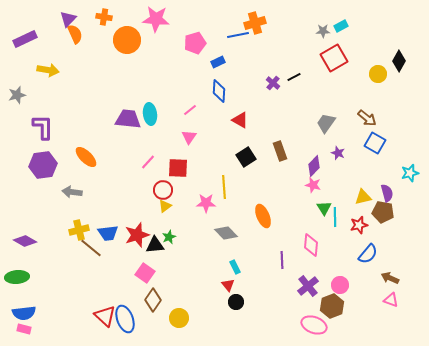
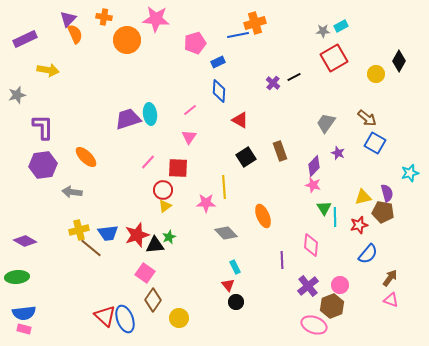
yellow circle at (378, 74): moved 2 px left
purple trapezoid at (128, 119): rotated 24 degrees counterclockwise
brown arrow at (390, 278): rotated 102 degrees clockwise
